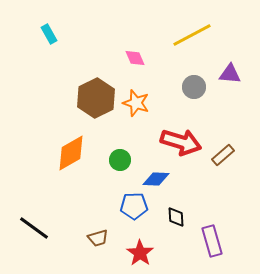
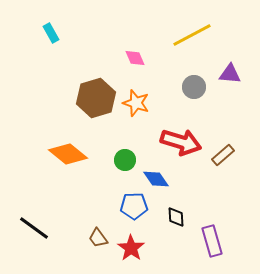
cyan rectangle: moved 2 px right, 1 px up
brown hexagon: rotated 9 degrees clockwise
orange diamond: moved 3 px left, 1 px down; rotated 69 degrees clockwise
green circle: moved 5 px right
blue diamond: rotated 52 degrees clockwise
brown trapezoid: rotated 70 degrees clockwise
red star: moved 9 px left, 5 px up
